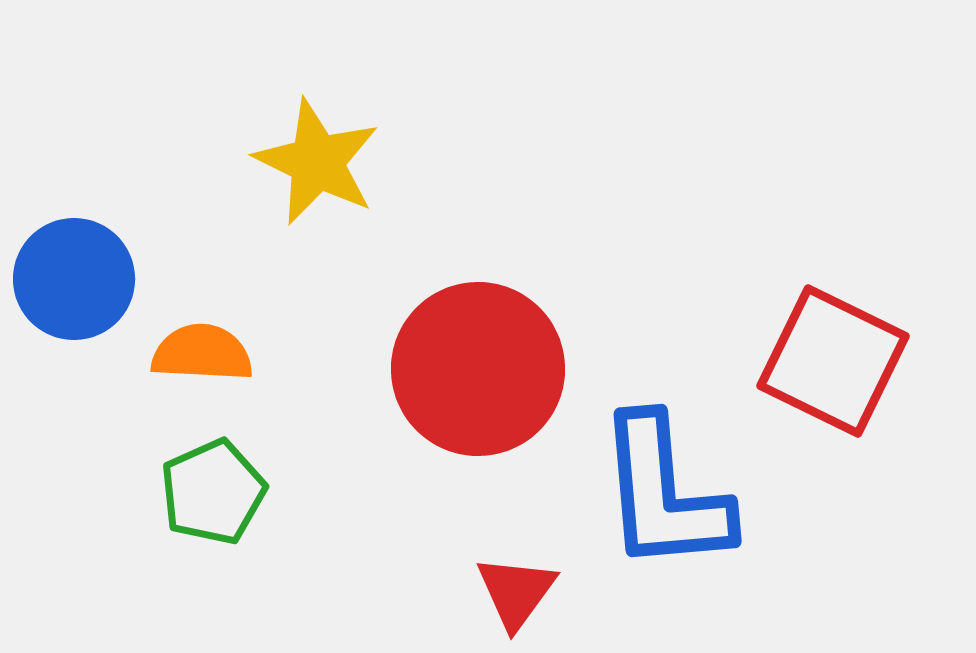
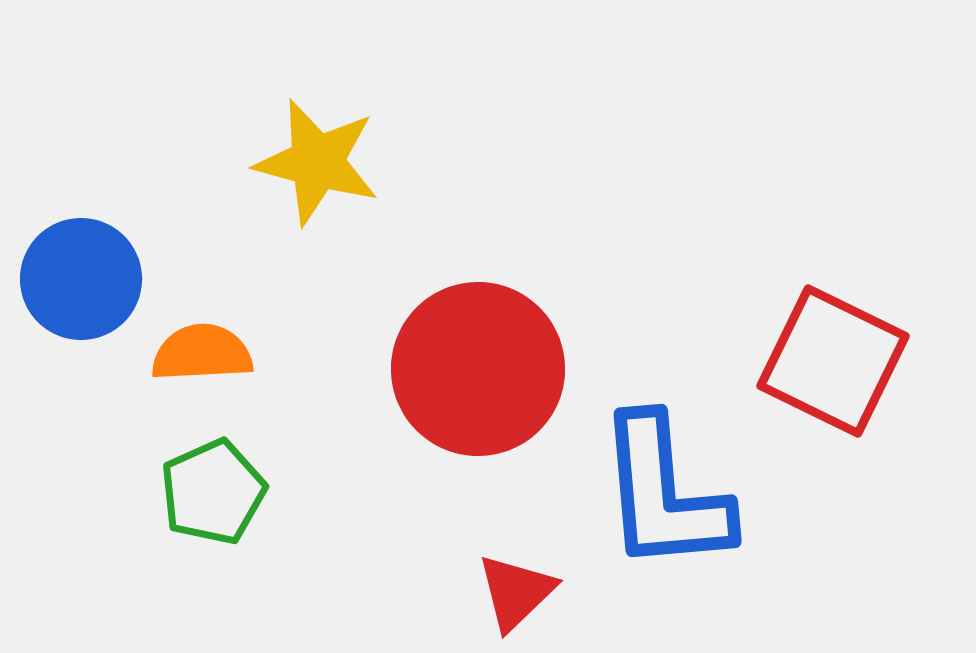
yellow star: rotated 11 degrees counterclockwise
blue circle: moved 7 px right
orange semicircle: rotated 6 degrees counterclockwise
red triangle: rotated 10 degrees clockwise
